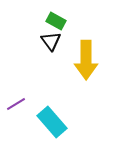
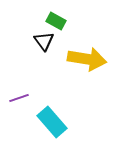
black triangle: moved 7 px left
yellow arrow: moved 1 px right, 1 px up; rotated 81 degrees counterclockwise
purple line: moved 3 px right, 6 px up; rotated 12 degrees clockwise
